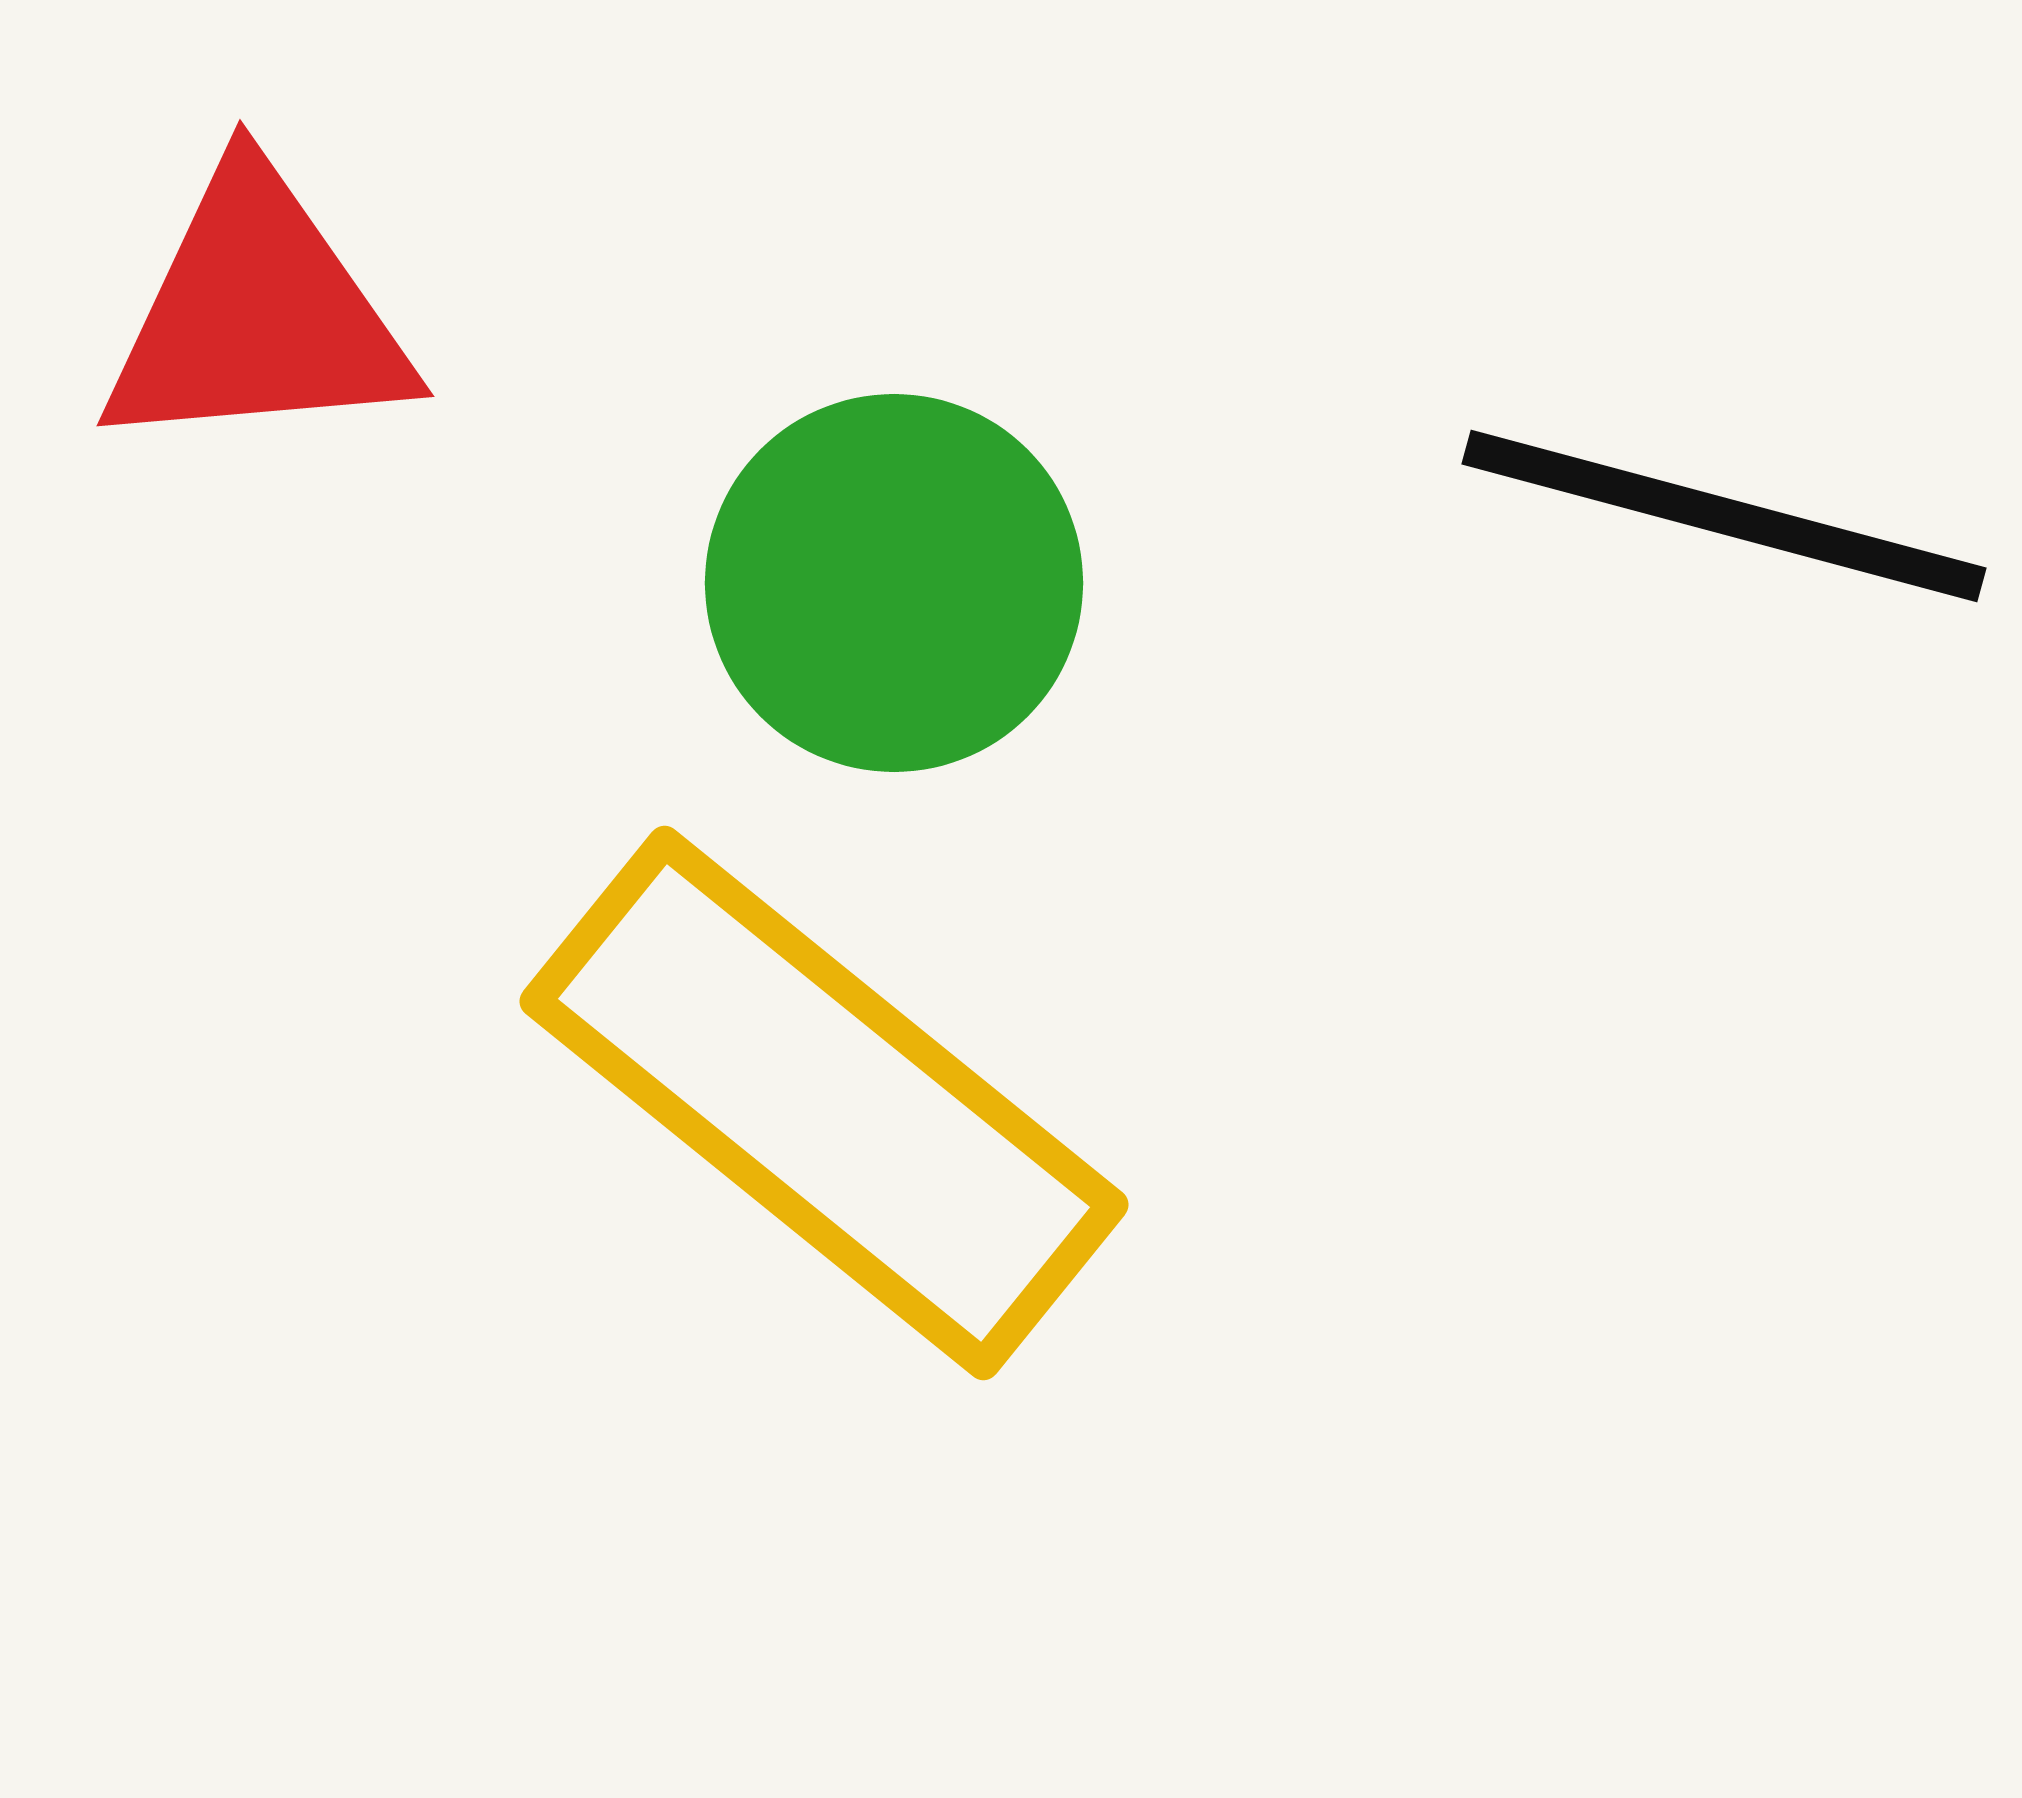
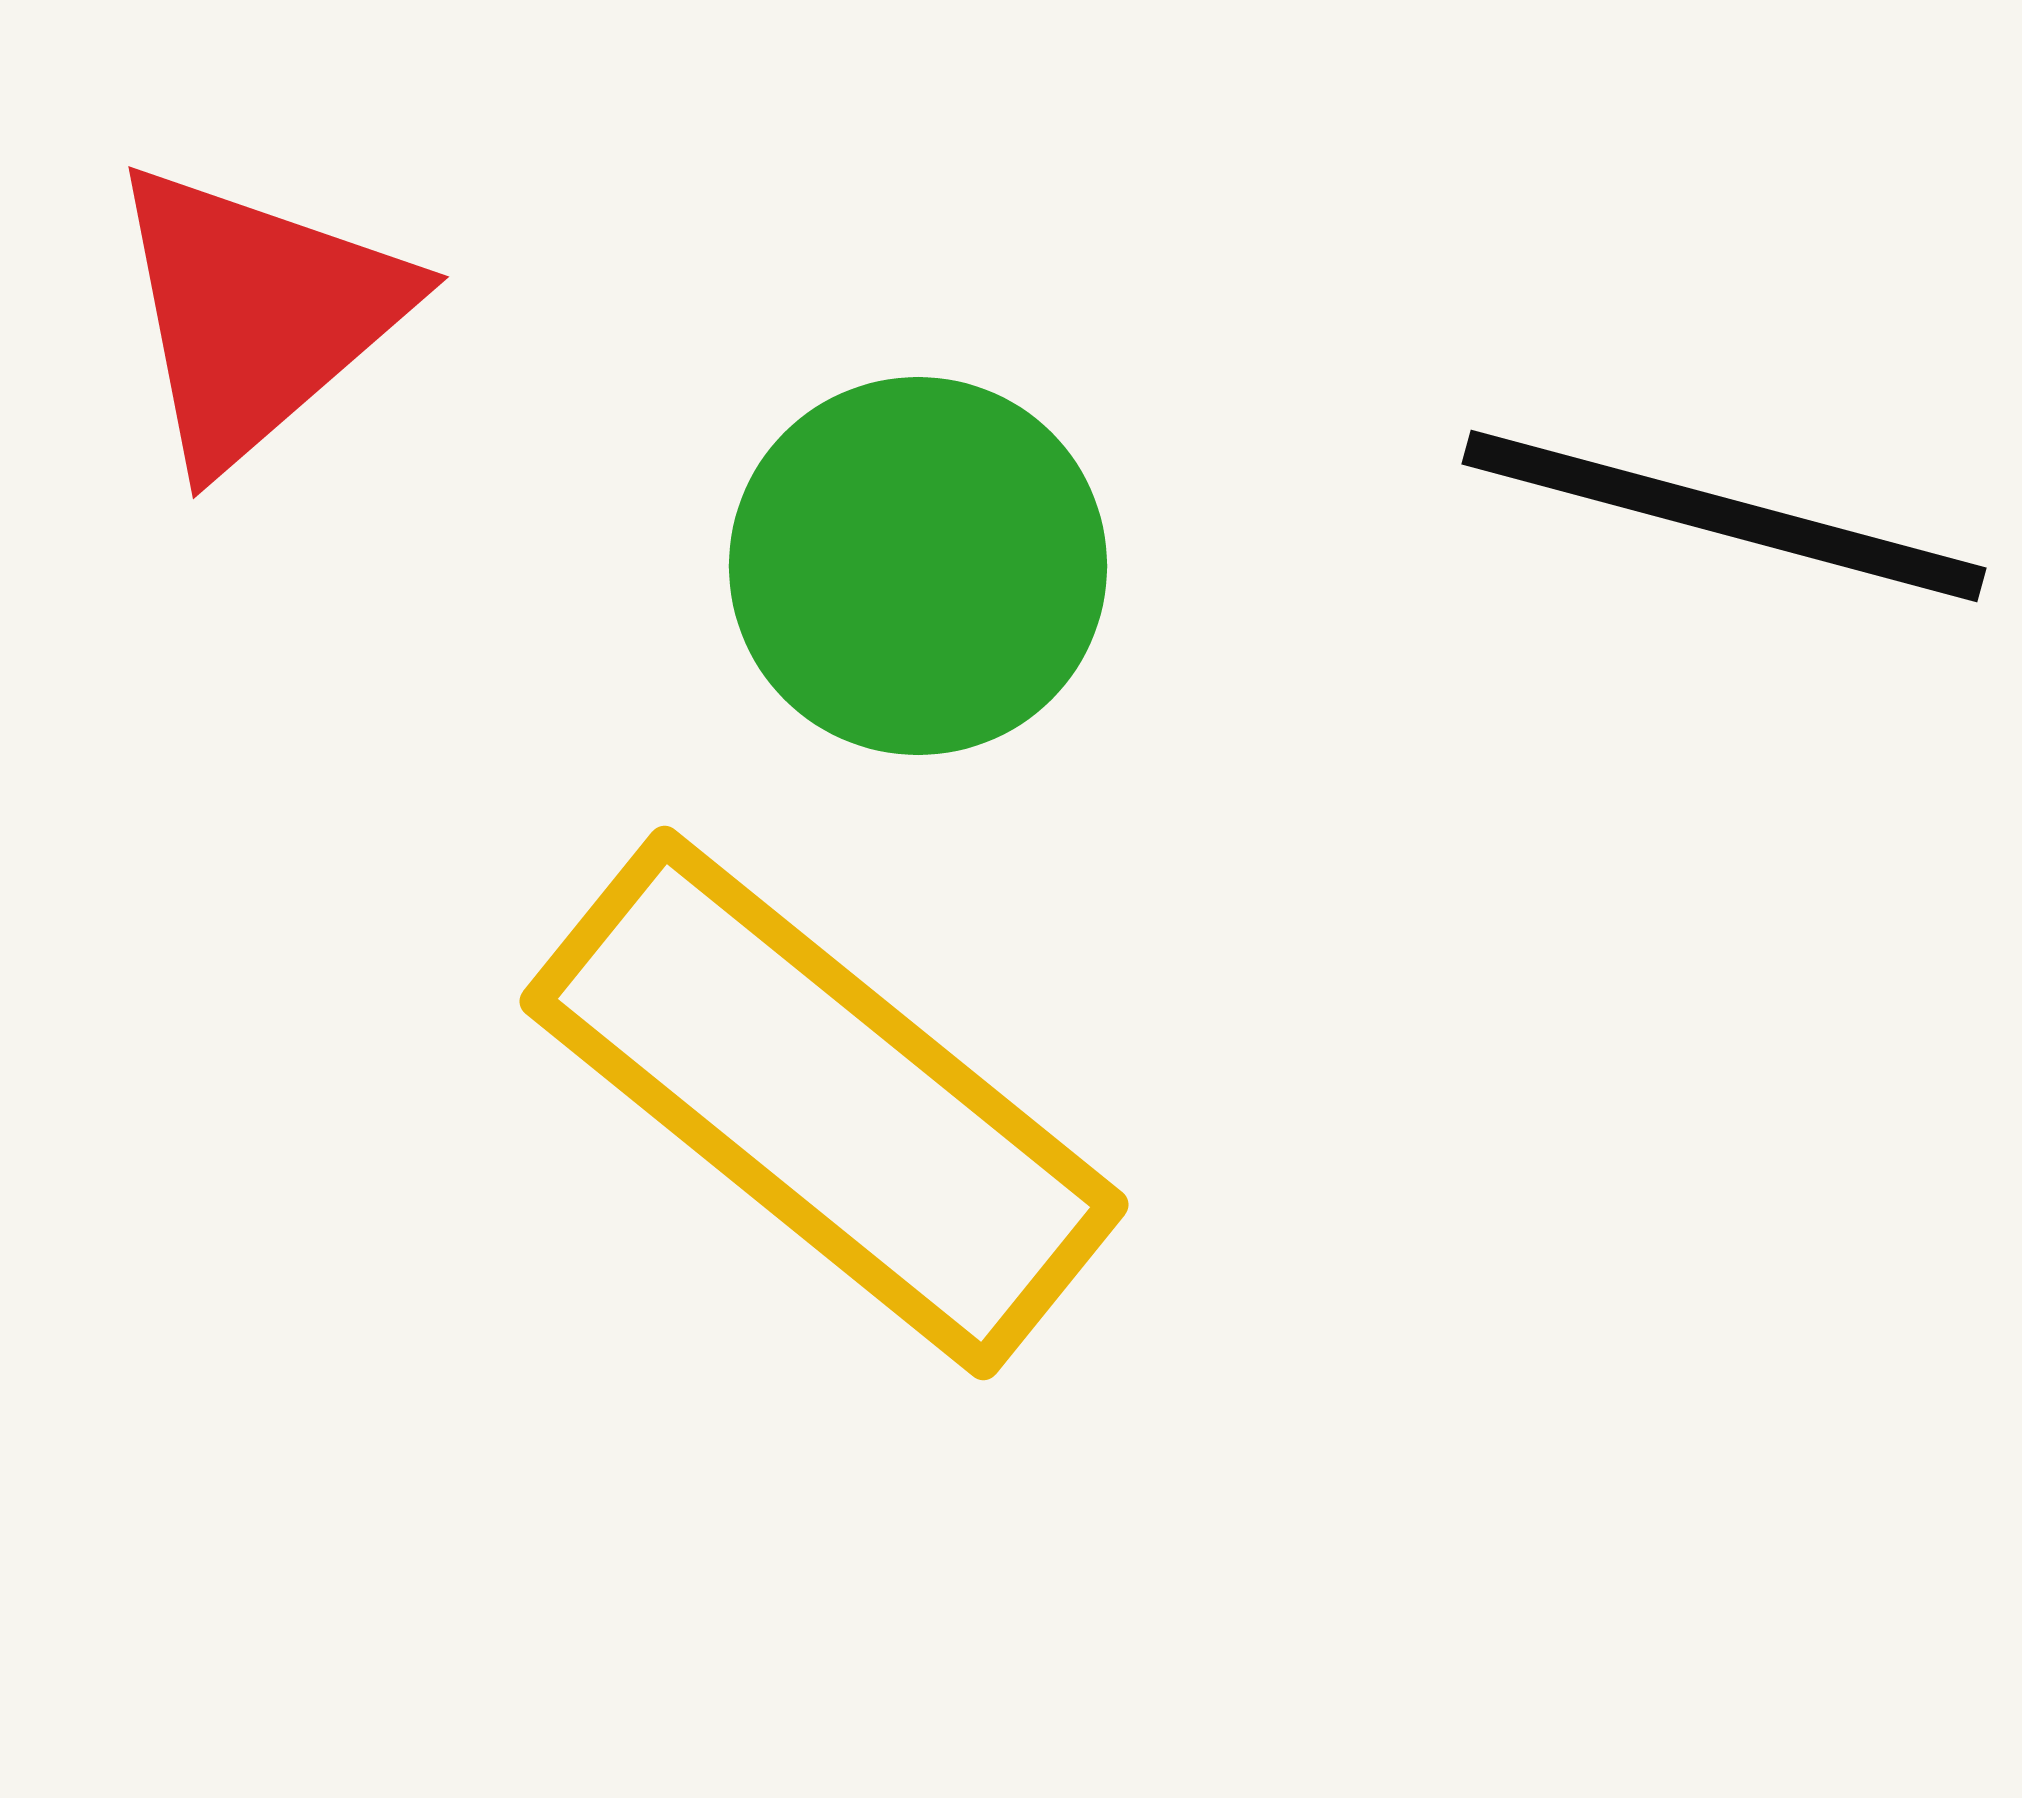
red triangle: rotated 36 degrees counterclockwise
green circle: moved 24 px right, 17 px up
